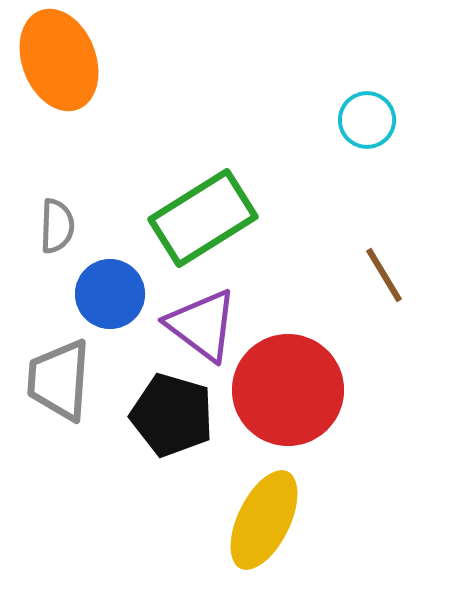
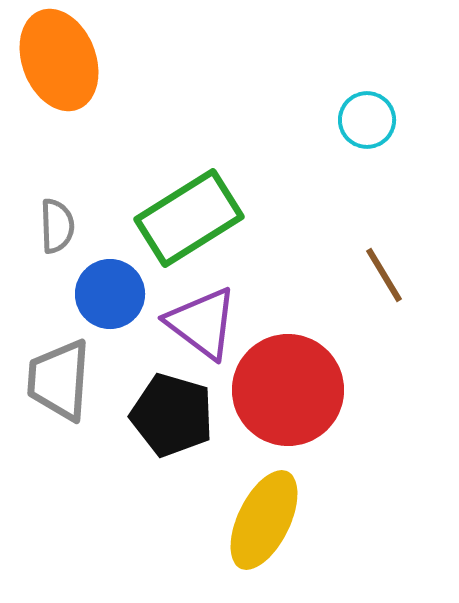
green rectangle: moved 14 px left
gray semicircle: rotated 4 degrees counterclockwise
purple triangle: moved 2 px up
